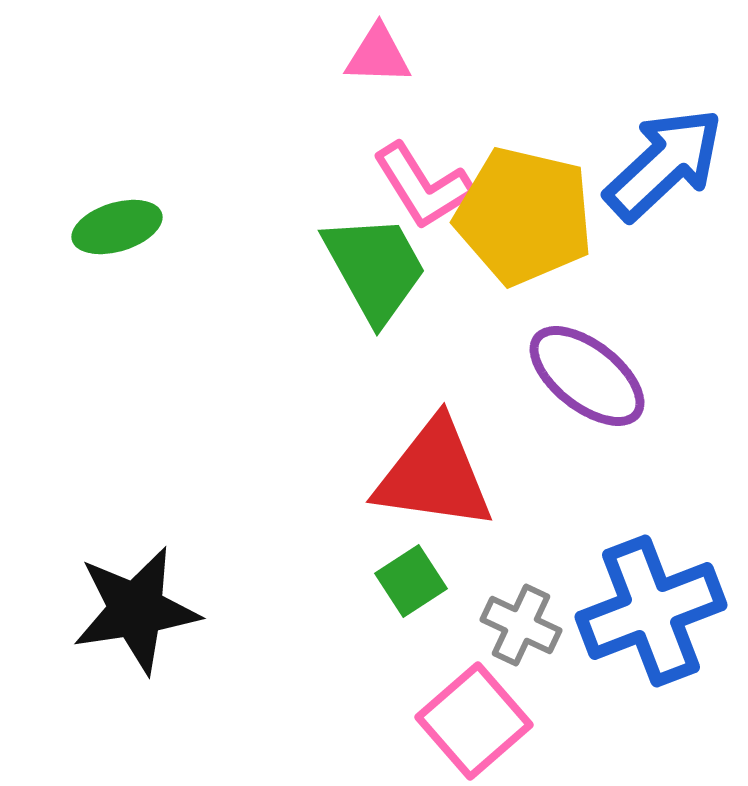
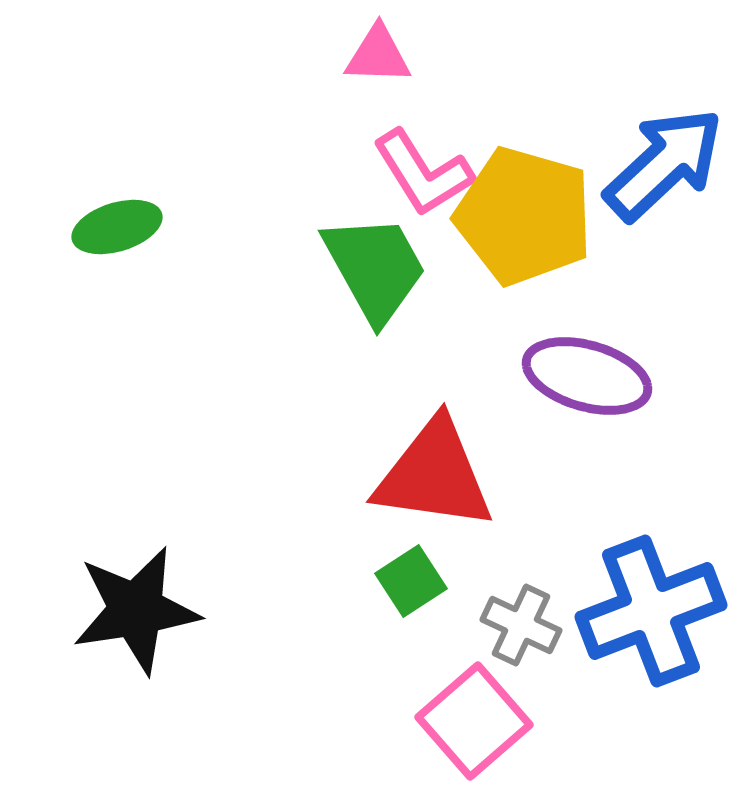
pink L-shape: moved 13 px up
yellow pentagon: rotated 3 degrees clockwise
purple ellipse: rotated 22 degrees counterclockwise
